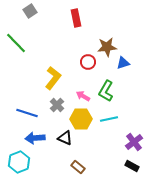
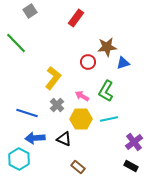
red rectangle: rotated 48 degrees clockwise
pink arrow: moved 1 px left
black triangle: moved 1 px left, 1 px down
cyan hexagon: moved 3 px up; rotated 10 degrees counterclockwise
black rectangle: moved 1 px left
